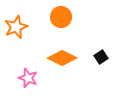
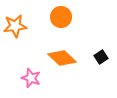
orange star: moved 1 px left, 1 px up; rotated 15 degrees clockwise
orange diamond: rotated 16 degrees clockwise
pink star: moved 3 px right
